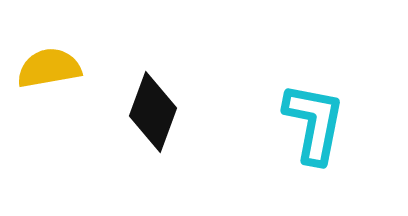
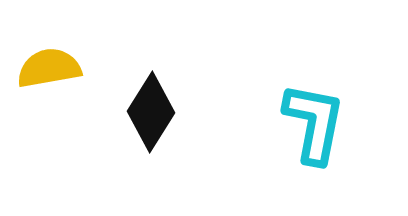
black diamond: moved 2 px left; rotated 12 degrees clockwise
